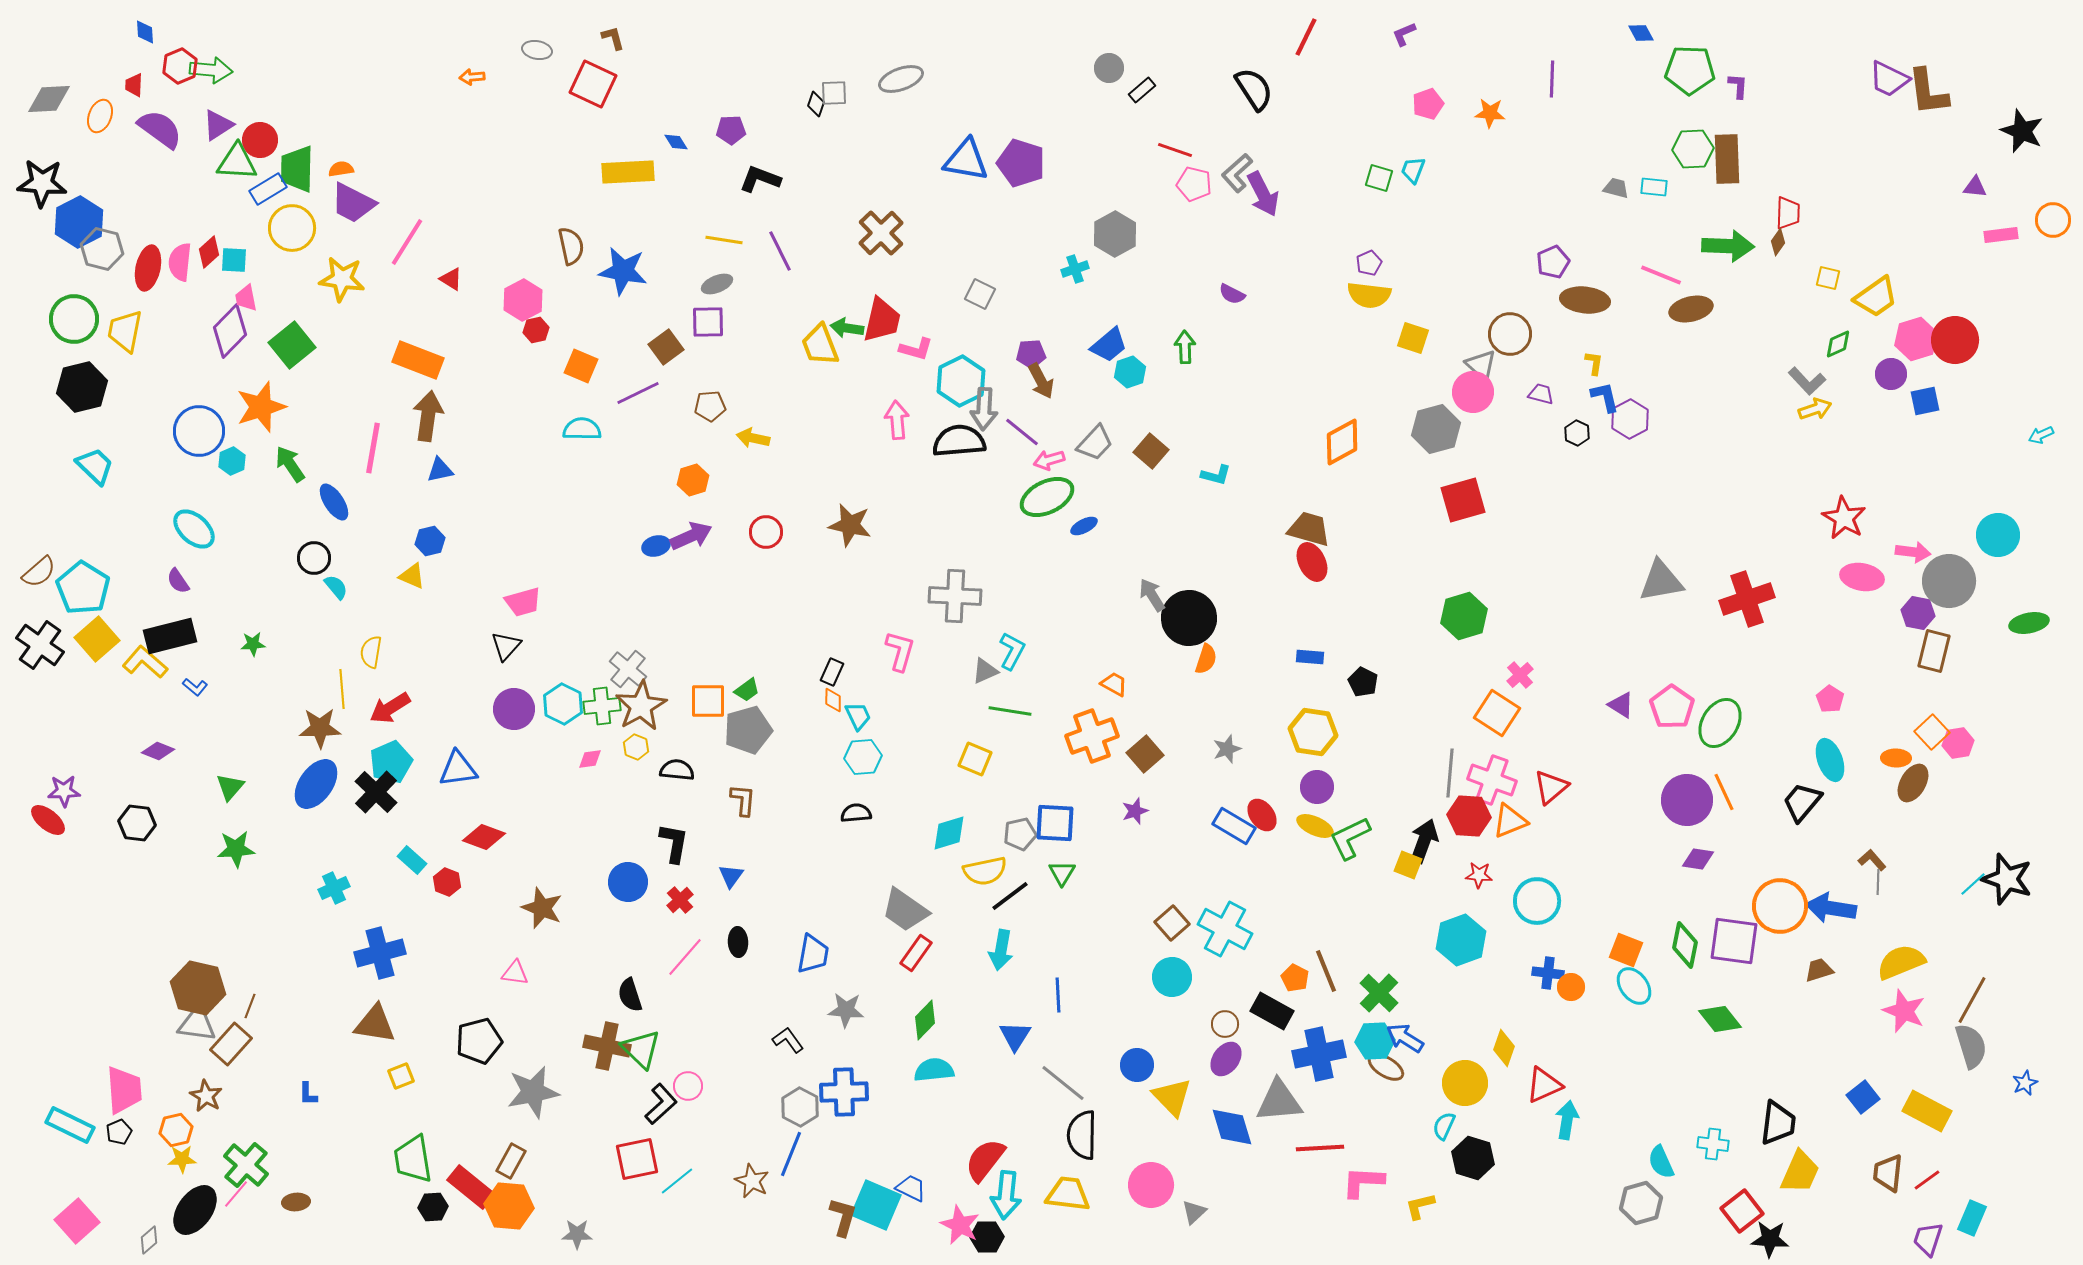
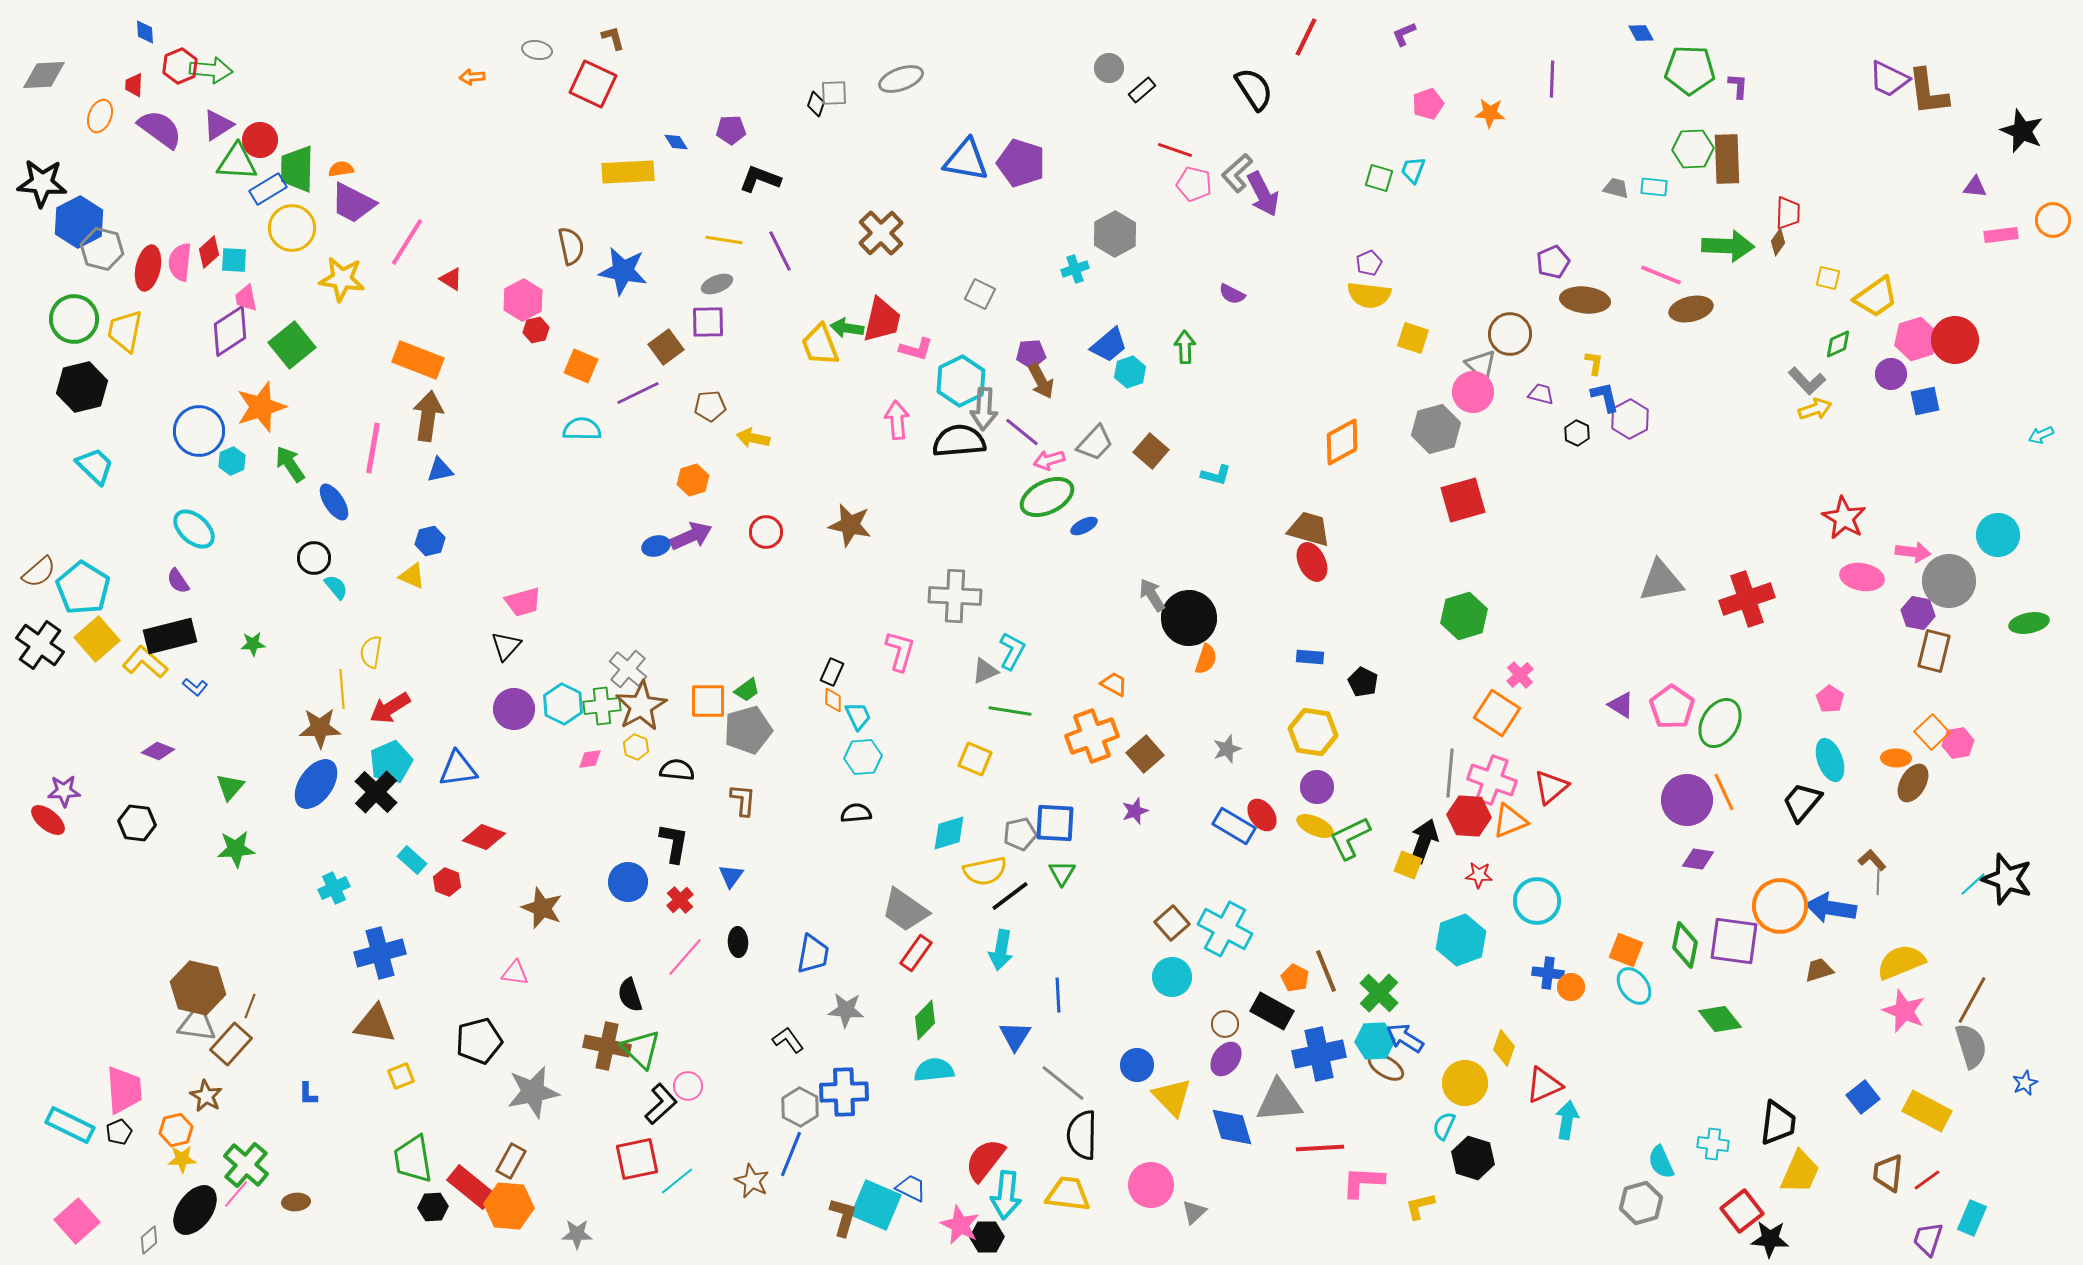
gray diamond at (49, 99): moved 5 px left, 24 px up
purple diamond at (230, 331): rotated 12 degrees clockwise
